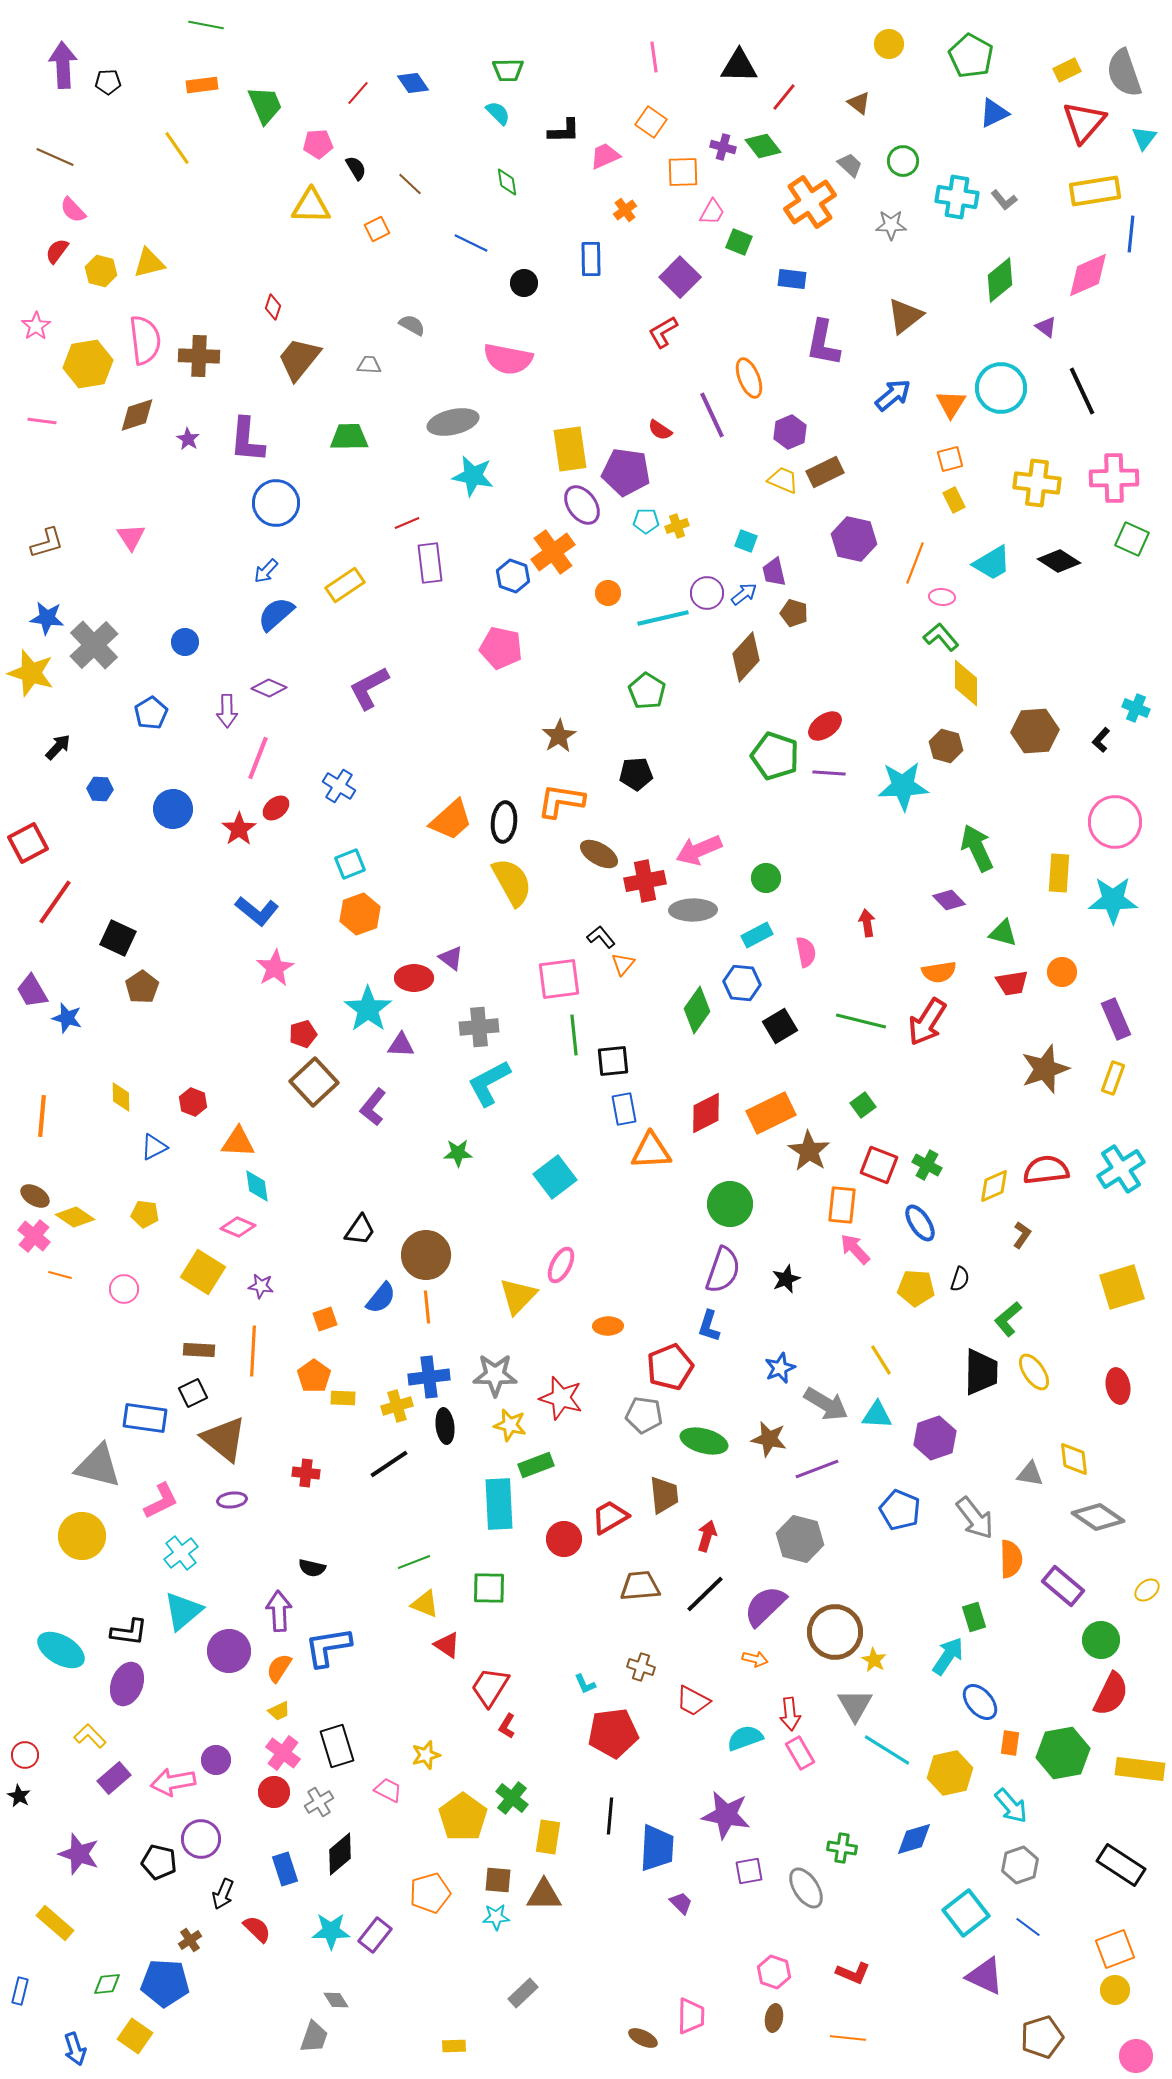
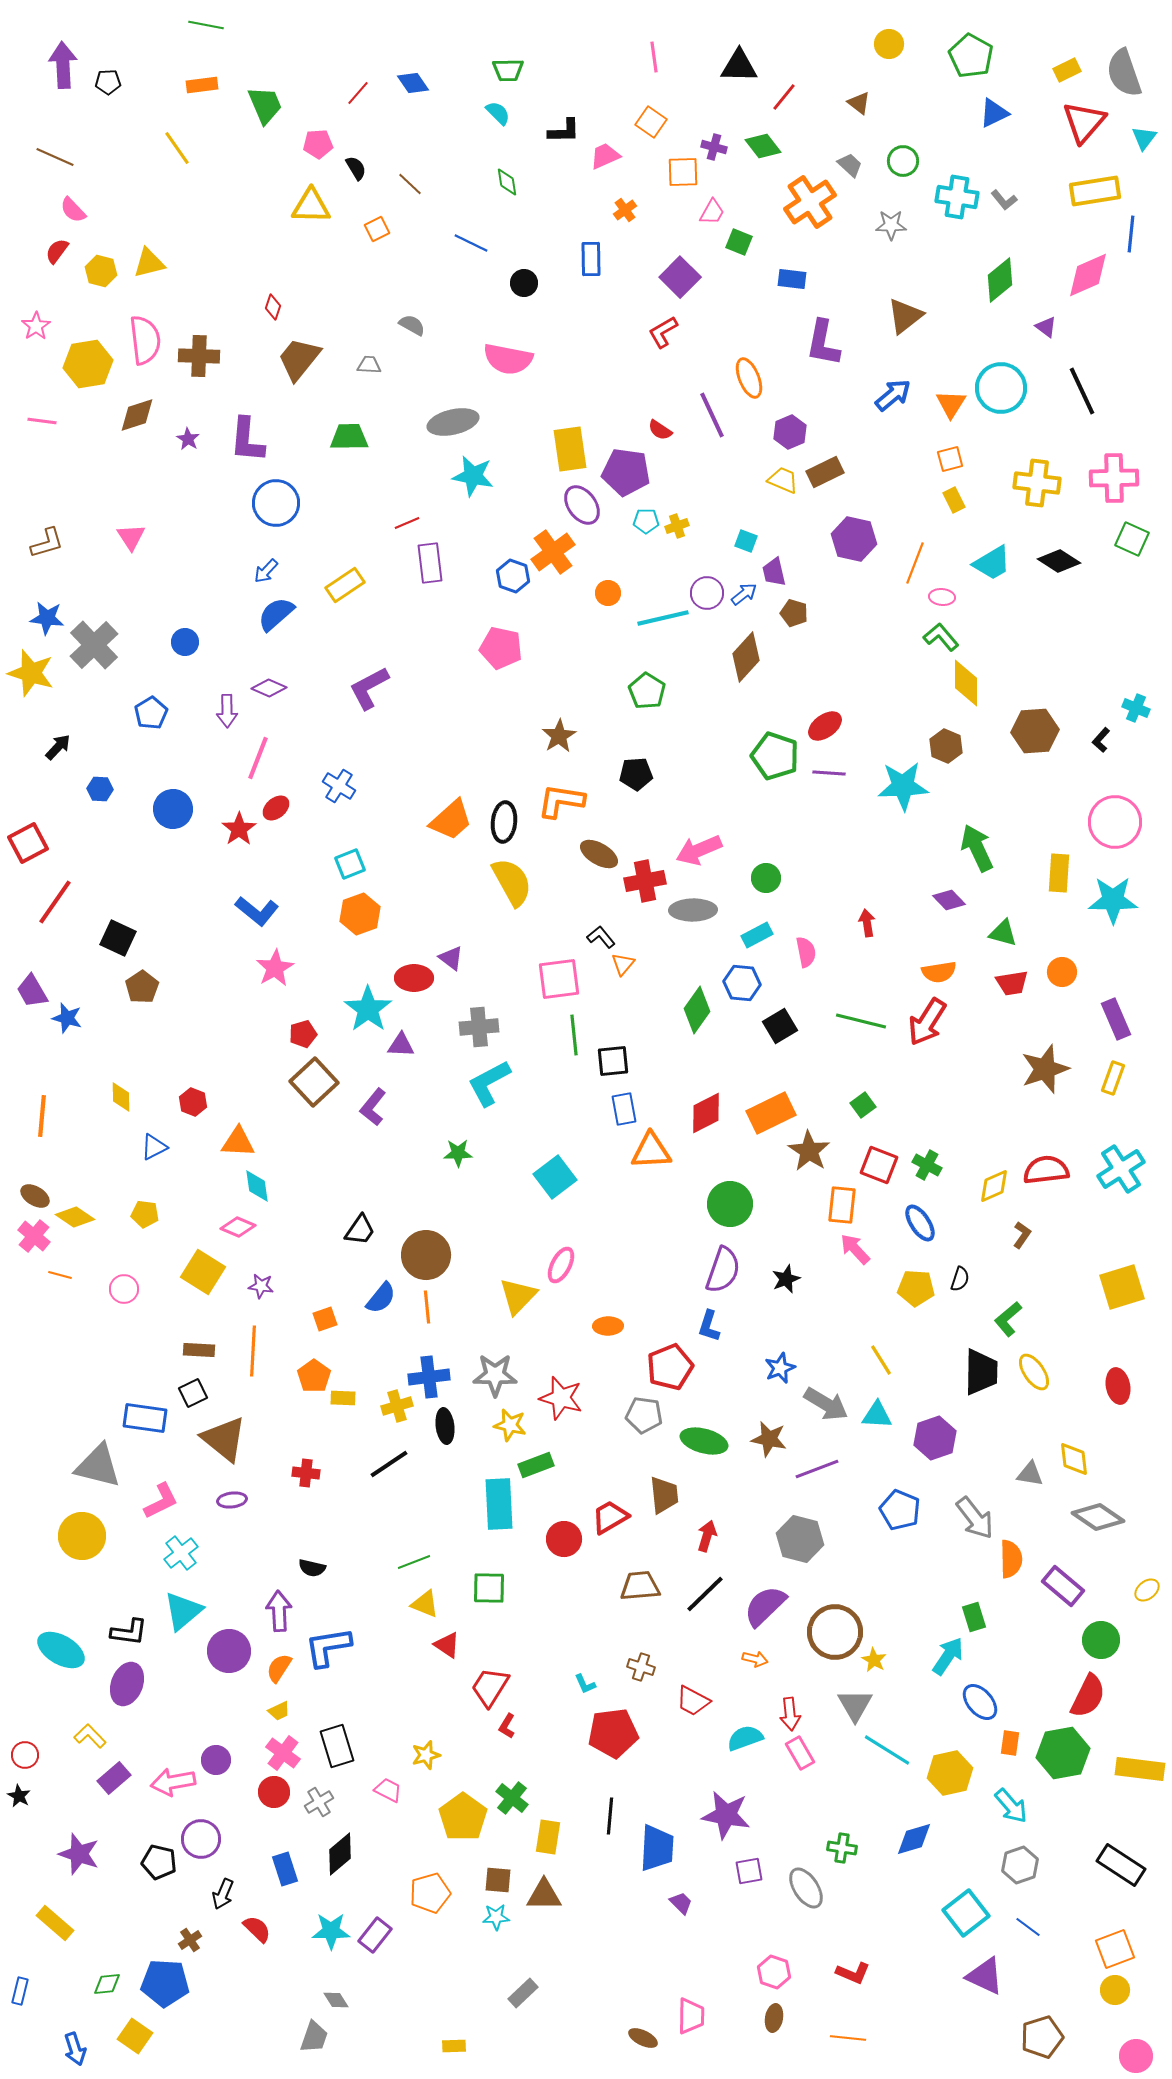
purple cross at (723, 147): moved 9 px left
brown hexagon at (946, 746): rotated 8 degrees clockwise
red semicircle at (1111, 1694): moved 23 px left, 2 px down
